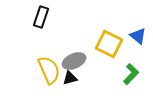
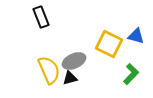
black rectangle: rotated 40 degrees counterclockwise
blue triangle: moved 2 px left; rotated 24 degrees counterclockwise
